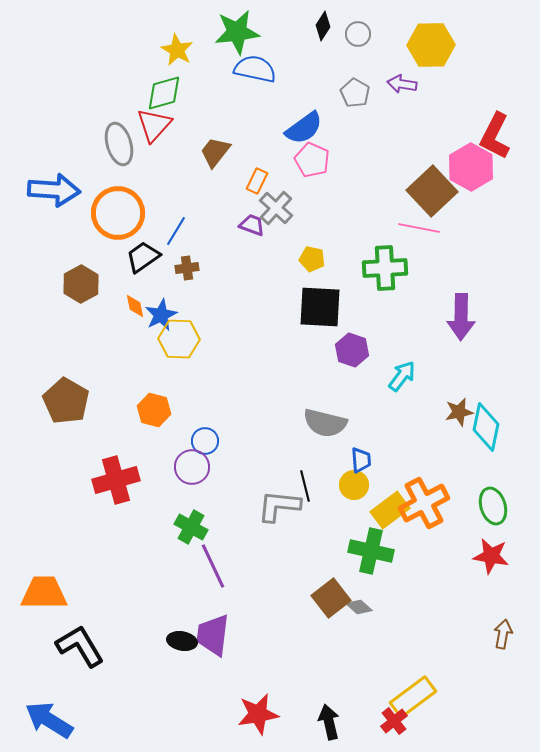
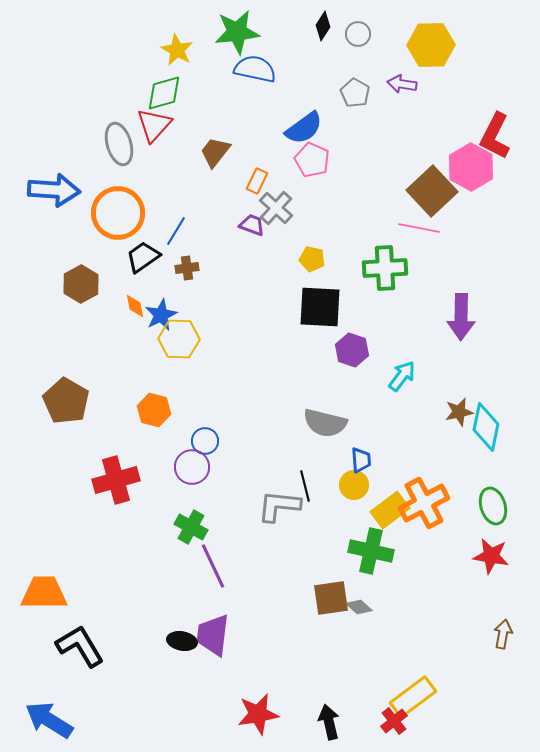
brown square at (331, 598): rotated 30 degrees clockwise
